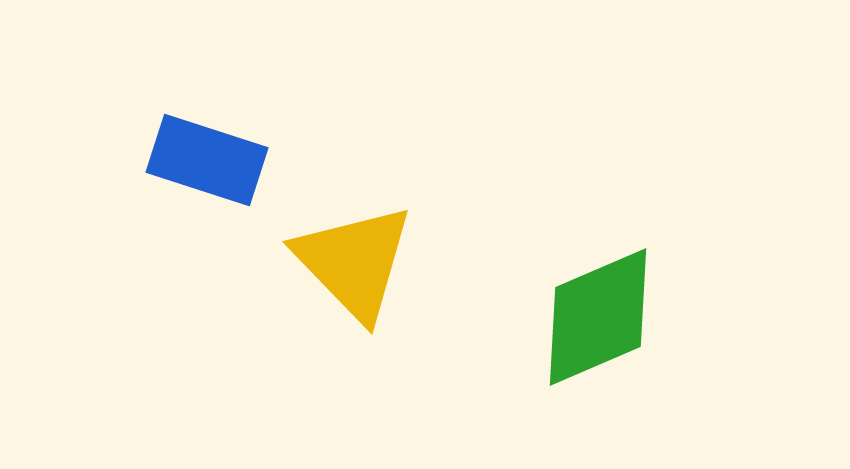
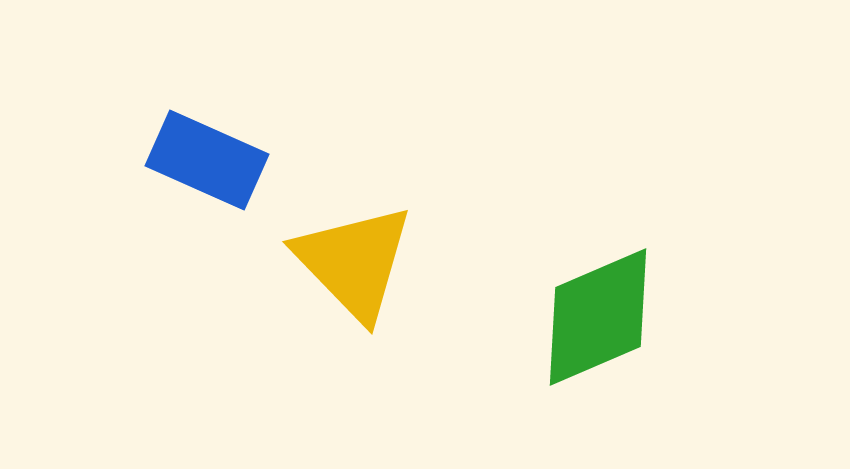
blue rectangle: rotated 6 degrees clockwise
